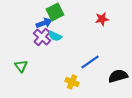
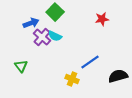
green square: rotated 18 degrees counterclockwise
blue arrow: moved 13 px left
yellow cross: moved 3 px up
